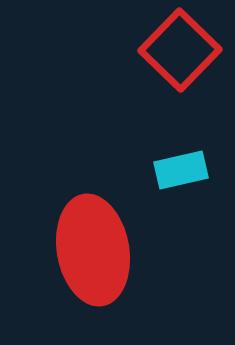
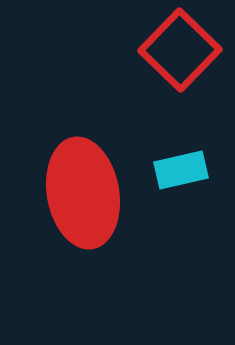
red ellipse: moved 10 px left, 57 px up
